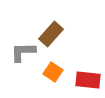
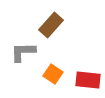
brown rectangle: moved 9 px up
orange square: moved 2 px down
